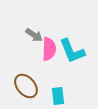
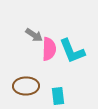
brown ellipse: rotated 50 degrees counterclockwise
